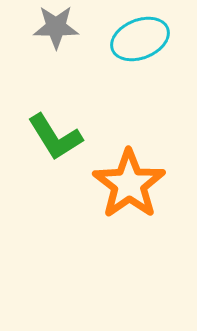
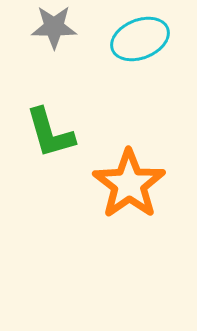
gray star: moved 2 px left
green L-shape: moved 5 px left, 4 px up; rotated 16 degrees clockwise
